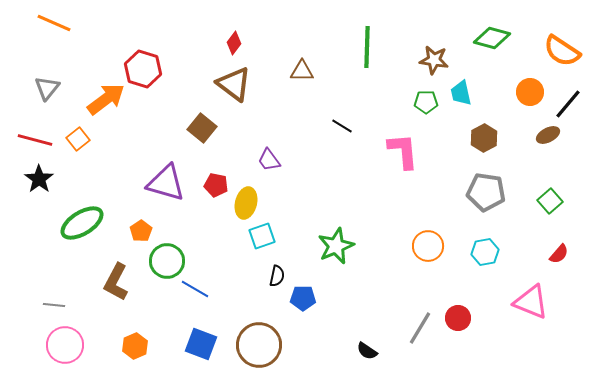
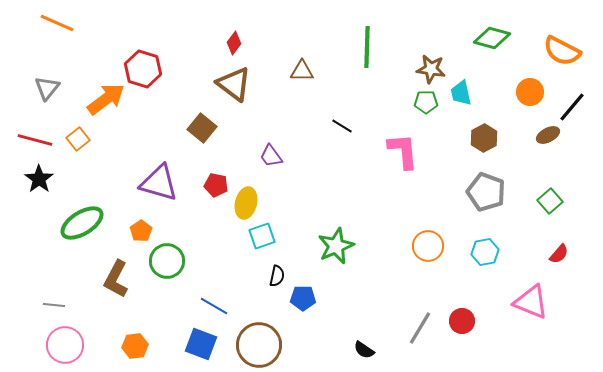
orange line at (54, 23): moved 3 px right
orange semicircle at (562, 51): rotated 6 degrees counterclockwise
brown star at (434, 60): moved 3 px left, 9 px down
black line at (568, 104): moved 4 px right, 3 px down
purple trapezoid at (269, 160): moved 2 px right, 4 px up
purple triangle at (166, 183): moved 7 px left
gray pentagon at (486, 192): rotated 12 degrees clockwise
brown L-shape at (116, 282): moved 3 px up
blue line at (195, 289): moved 19 px right, 17 px down
red circle at (458, 318): moved 4 px right, 3 px down
orange hexagon at (135, 346): rotated 15 degrees clockwise
black semicircle at (367, 351): moved 3 px left, 1 px up
